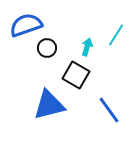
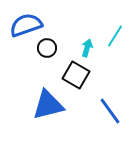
cyan line: moved 1 px left, 1 px down
cyan arrow: moved 1 px down
blue triangle: moved 1 px left
blue line: moved 1 px right, 1 px down
